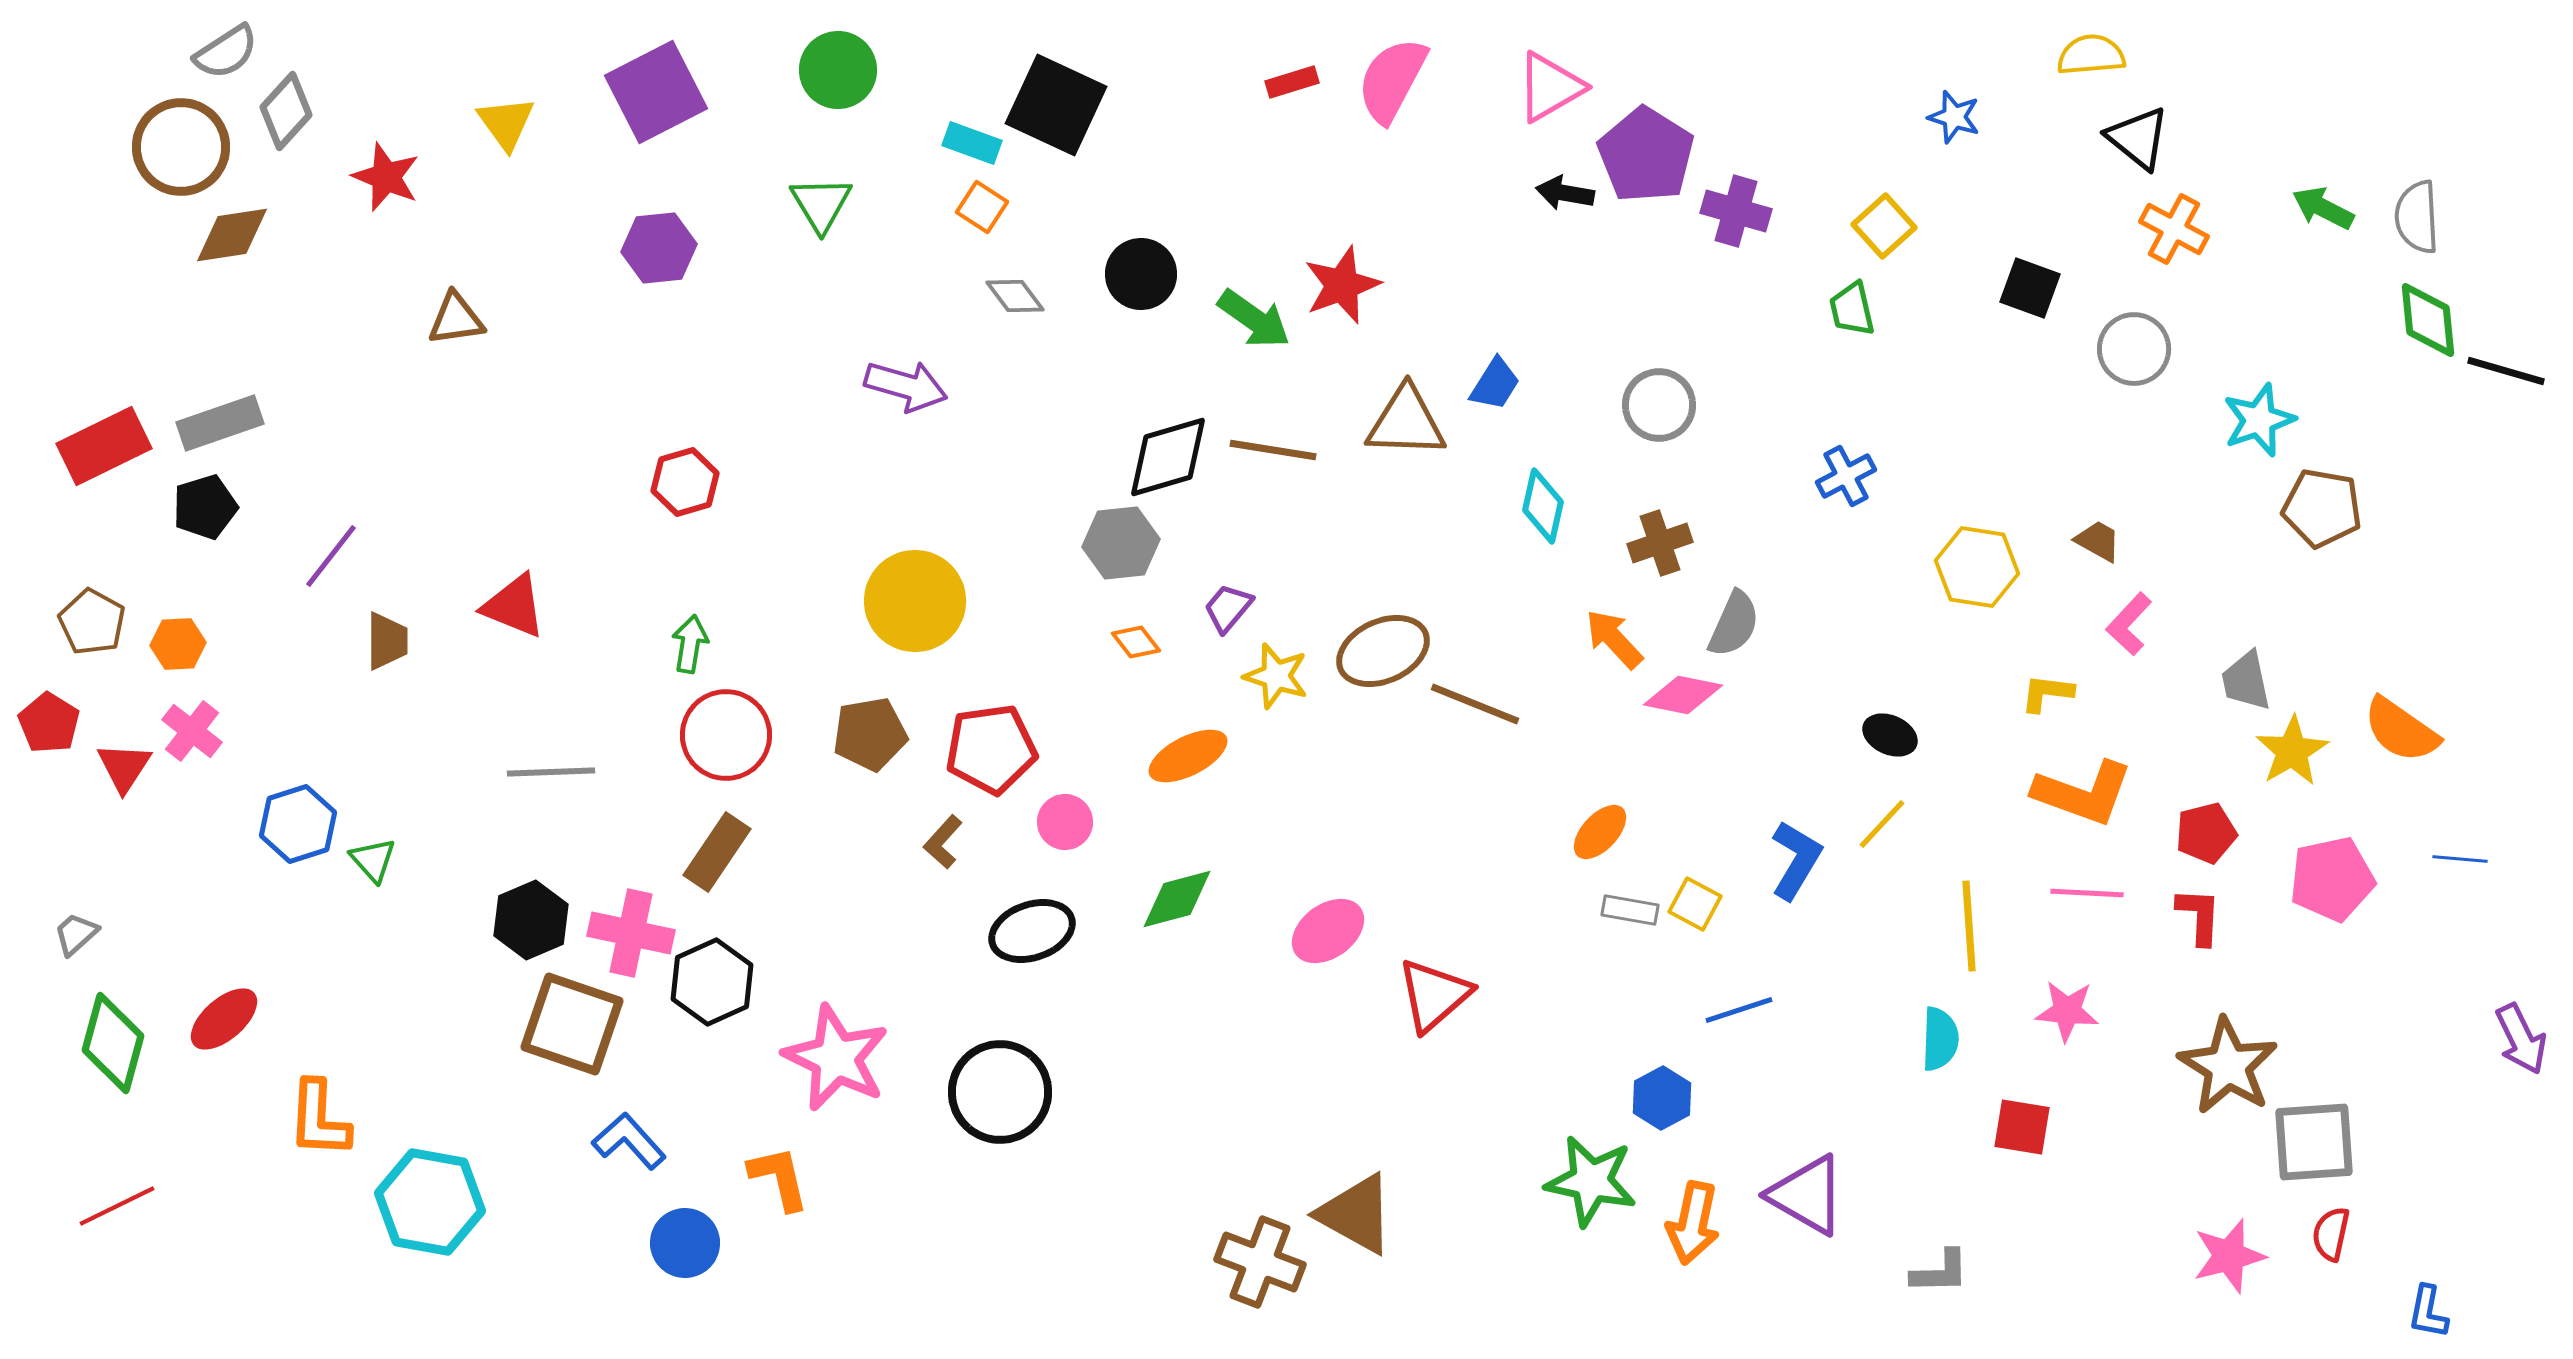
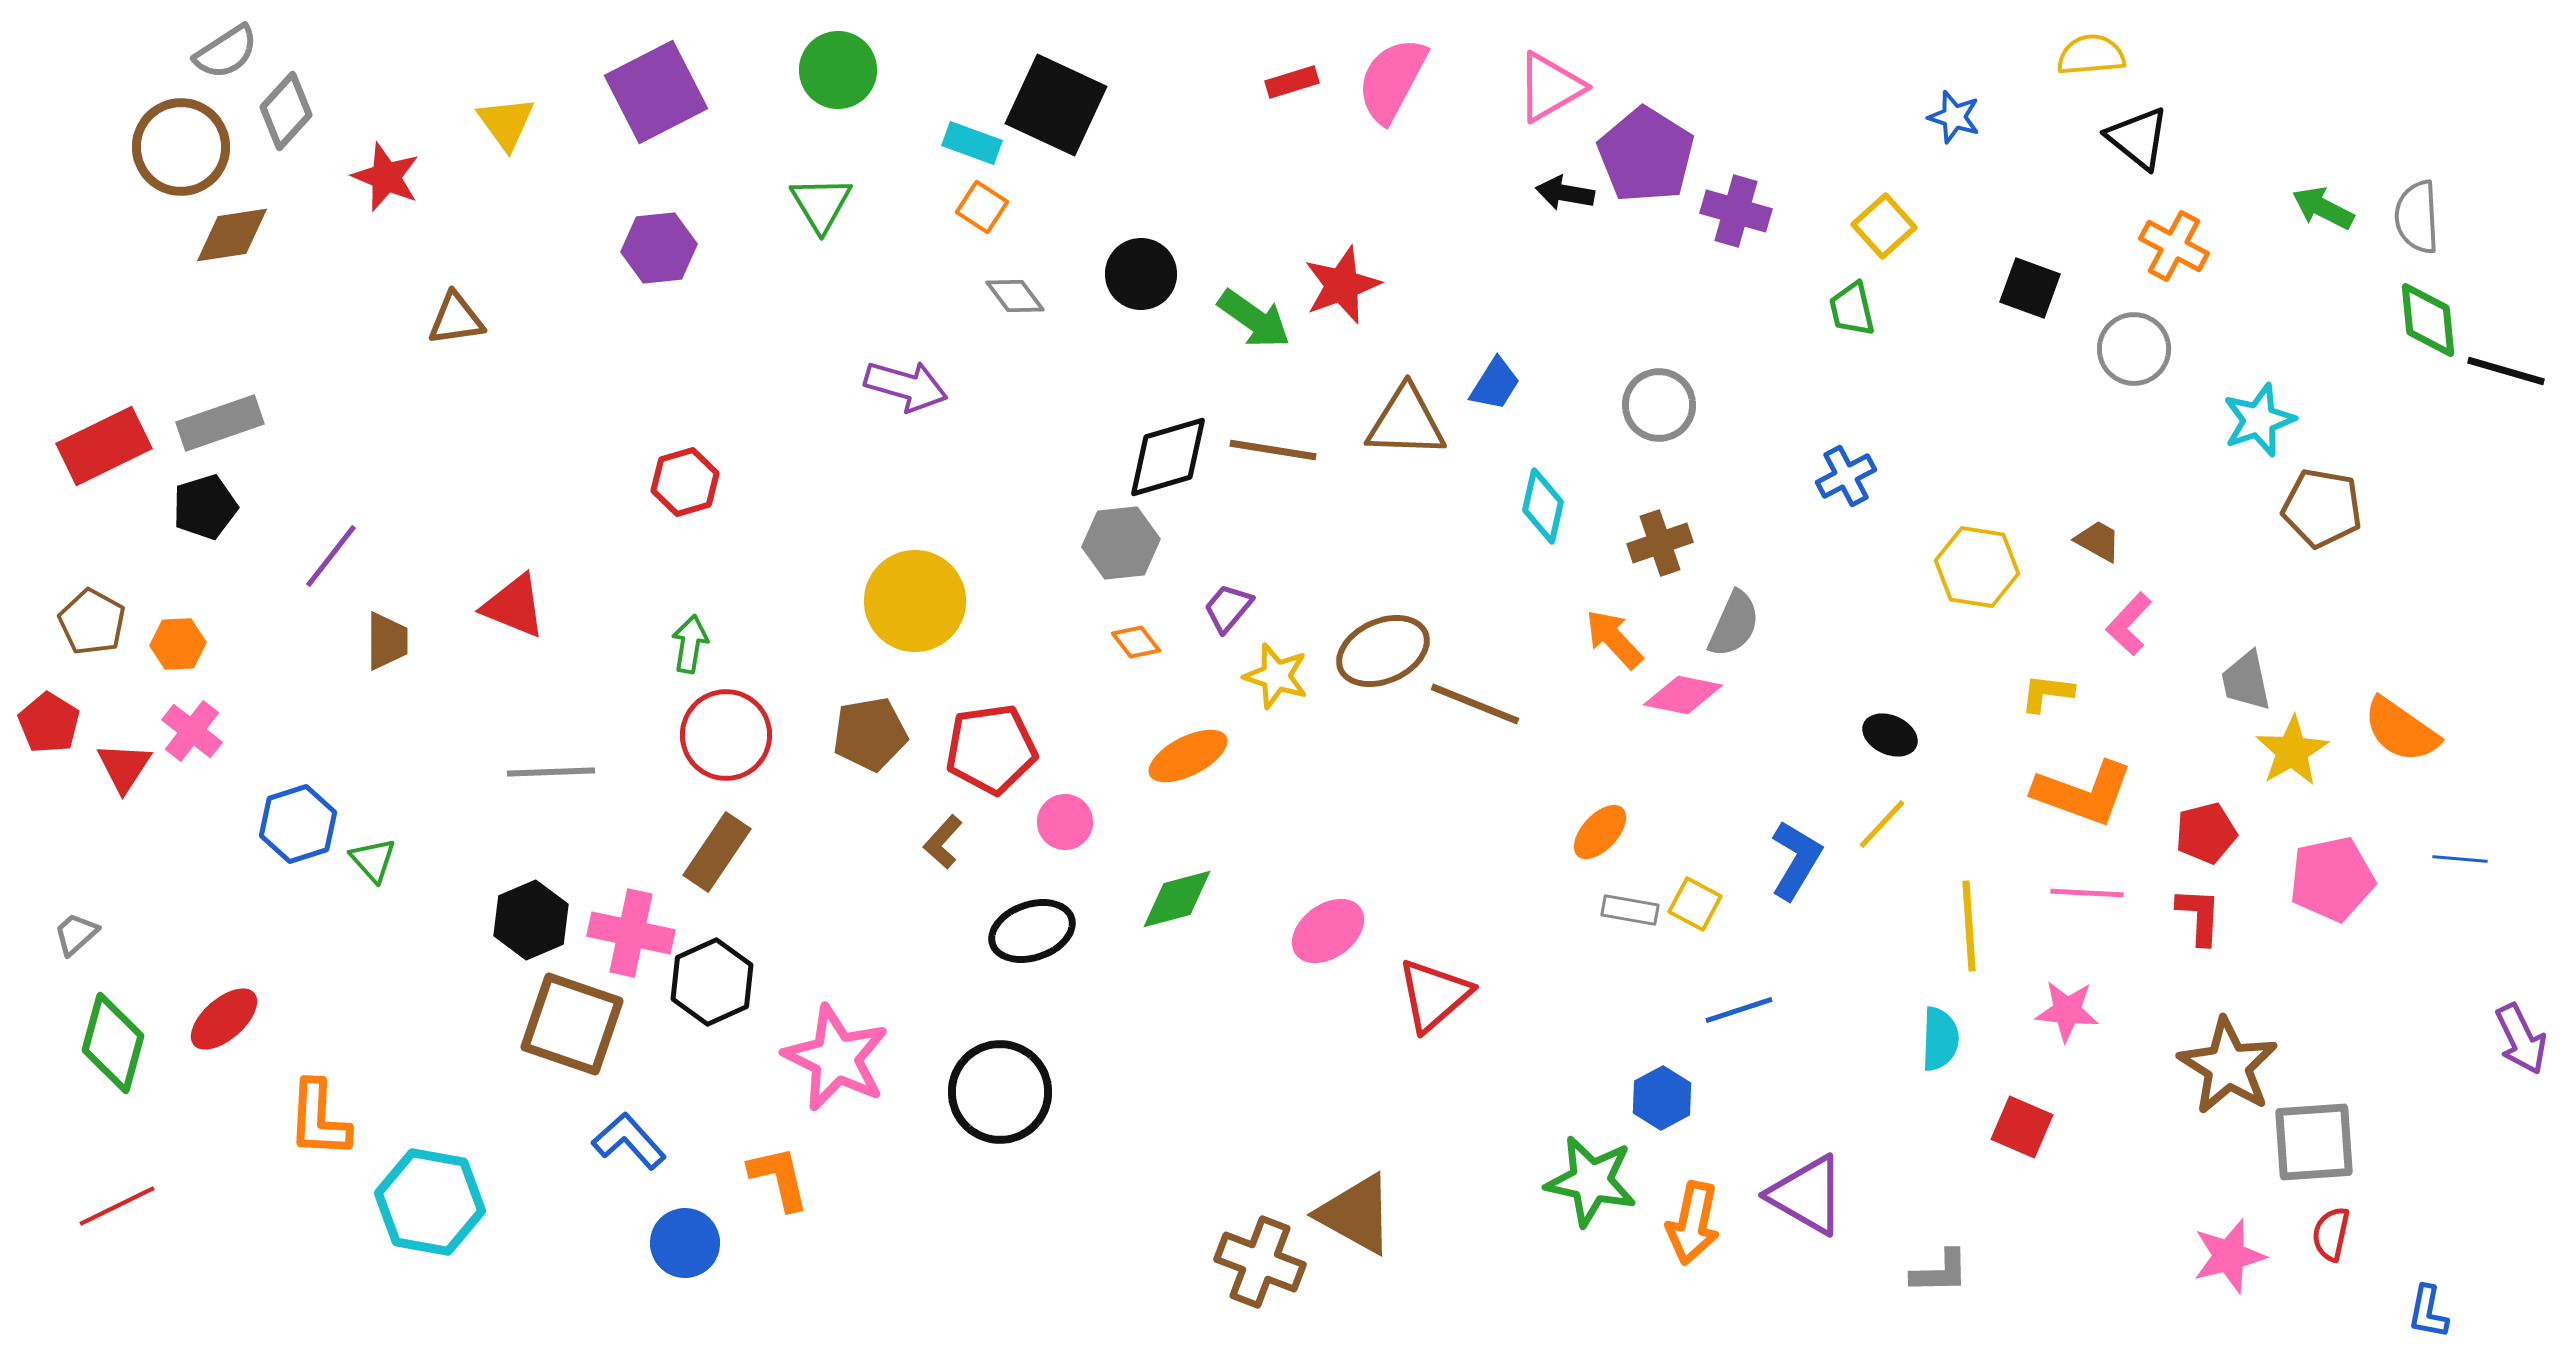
orange cross at (2174, 229): moved 17 px down
red square at (2022, 1127): rotated 14 degrees clockwise
